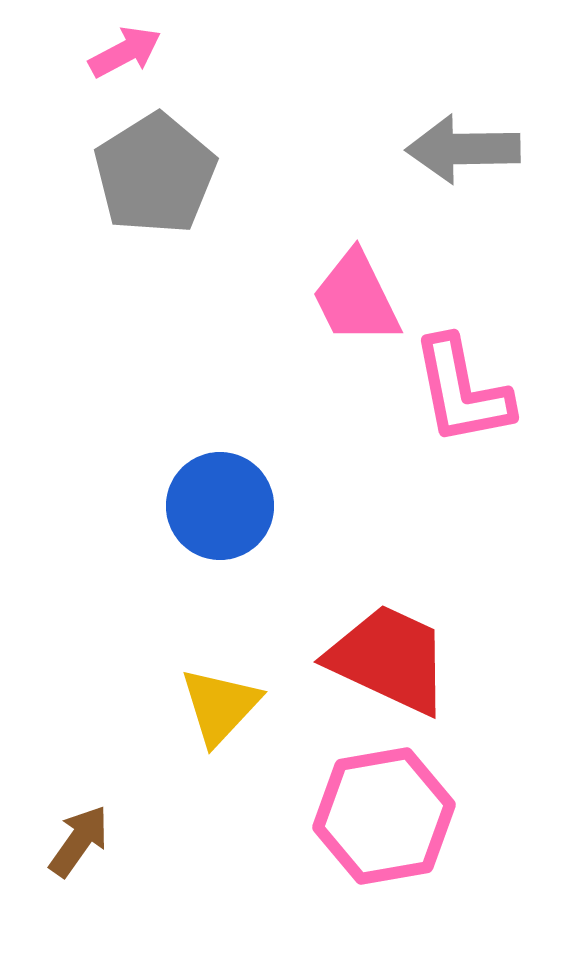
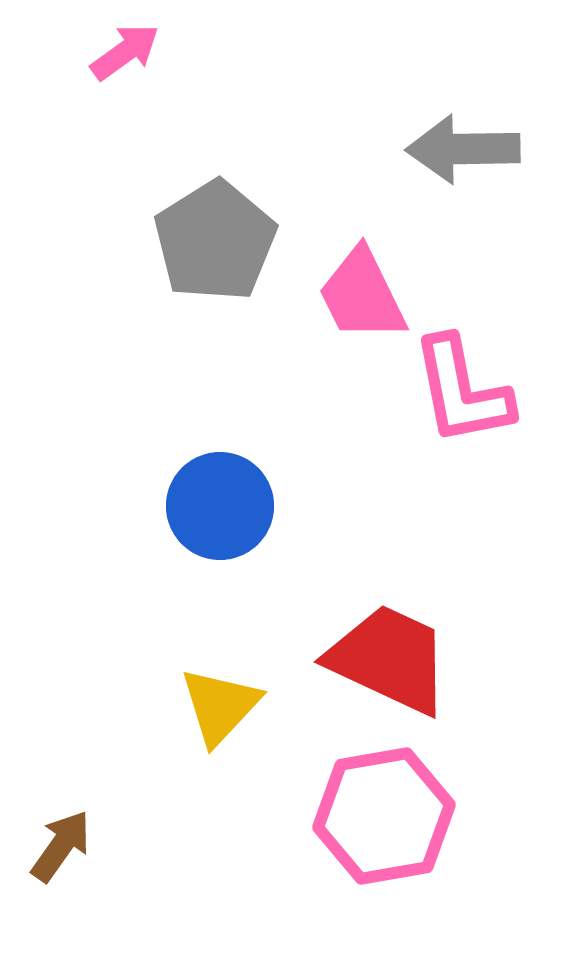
pink arrow: rotated 8 degrees counterclockwise
gray pentagon: moved 60 px right, 67 px down
pink trapezoid: moved 6 px right, 3 px up
brown arrow: moved 18 px left, 5 px down
